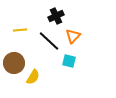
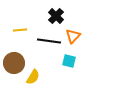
black cross: rotated 21 degrees counterclockwise
black line: rotated 35 degrees counterclockwise
